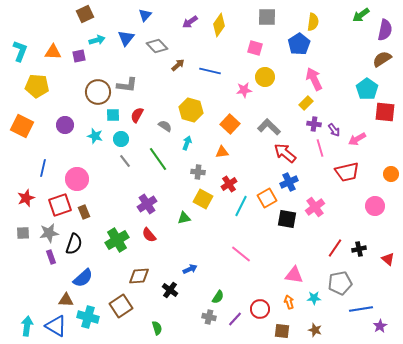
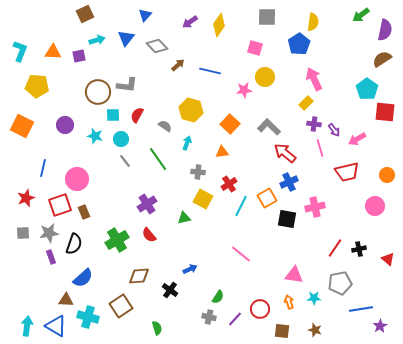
orange circle at (391, 174): moved 4 px left, 1 px down
pink cross at (315, 207): rotated 24 degrees clockwise
